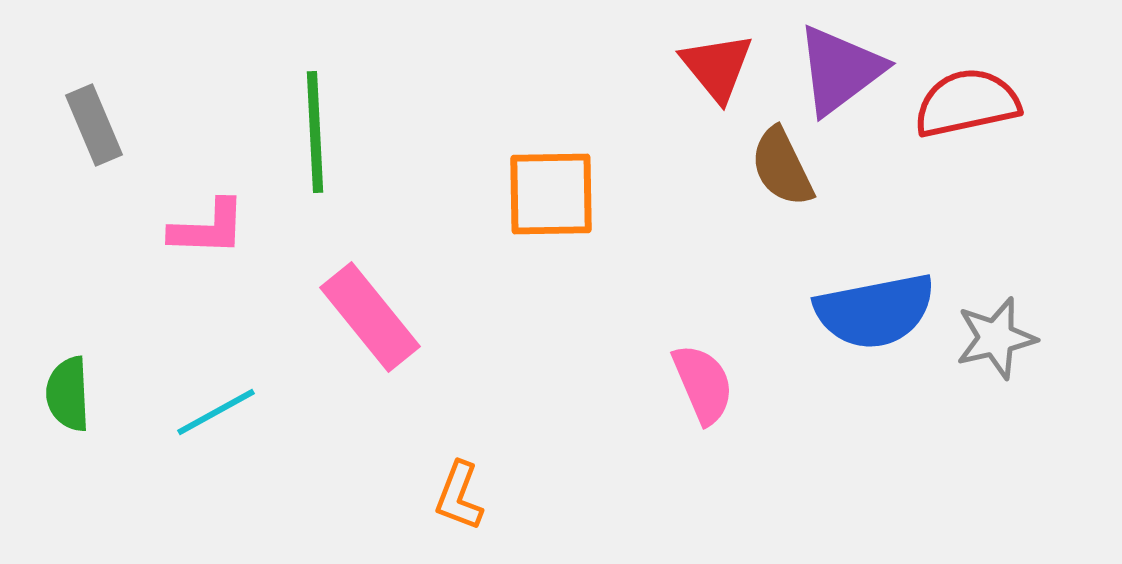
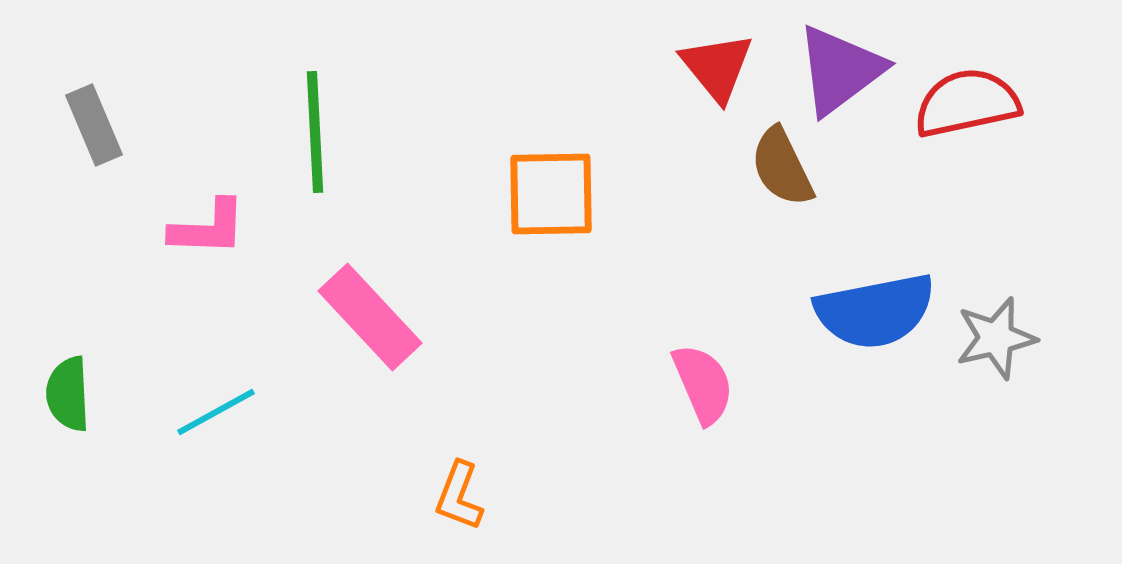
pink rectangle: rotated 4 degrees counterclockwise
